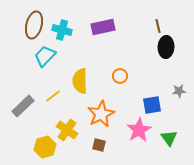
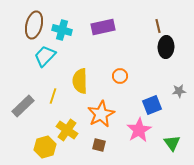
yellow line: rotated 35 degrees counterclockwise
blue square: rotated 12 degrees counterclockwise
green triangle: moved 3 px right, 5 px down
